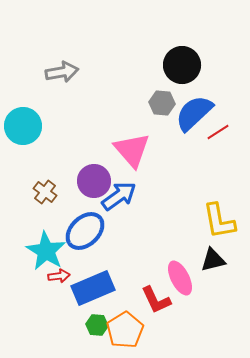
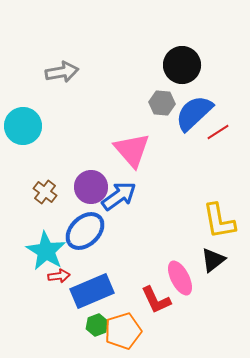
purple circle: moved 3 px left, 6 px down
black triangle: rotated 24 degrees counterclockwise
blue rectangle: moved 1 px left, 3 px down
green hexagon: rotated 25 degrees counterclockwise
orange pentagon: moved 2 px left, 1 px down; rotated 15 degrees clockwise
